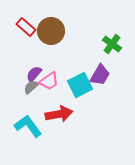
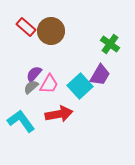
green cross: moved 2 px left
pink trapezoid: moved 3 px down; rotated 25 degrees counterclockwise
cyan square: moved 1 px down; rotated 15 degrees counterclockwise
cyan L-shape: moved 7 px left, 5 px up
